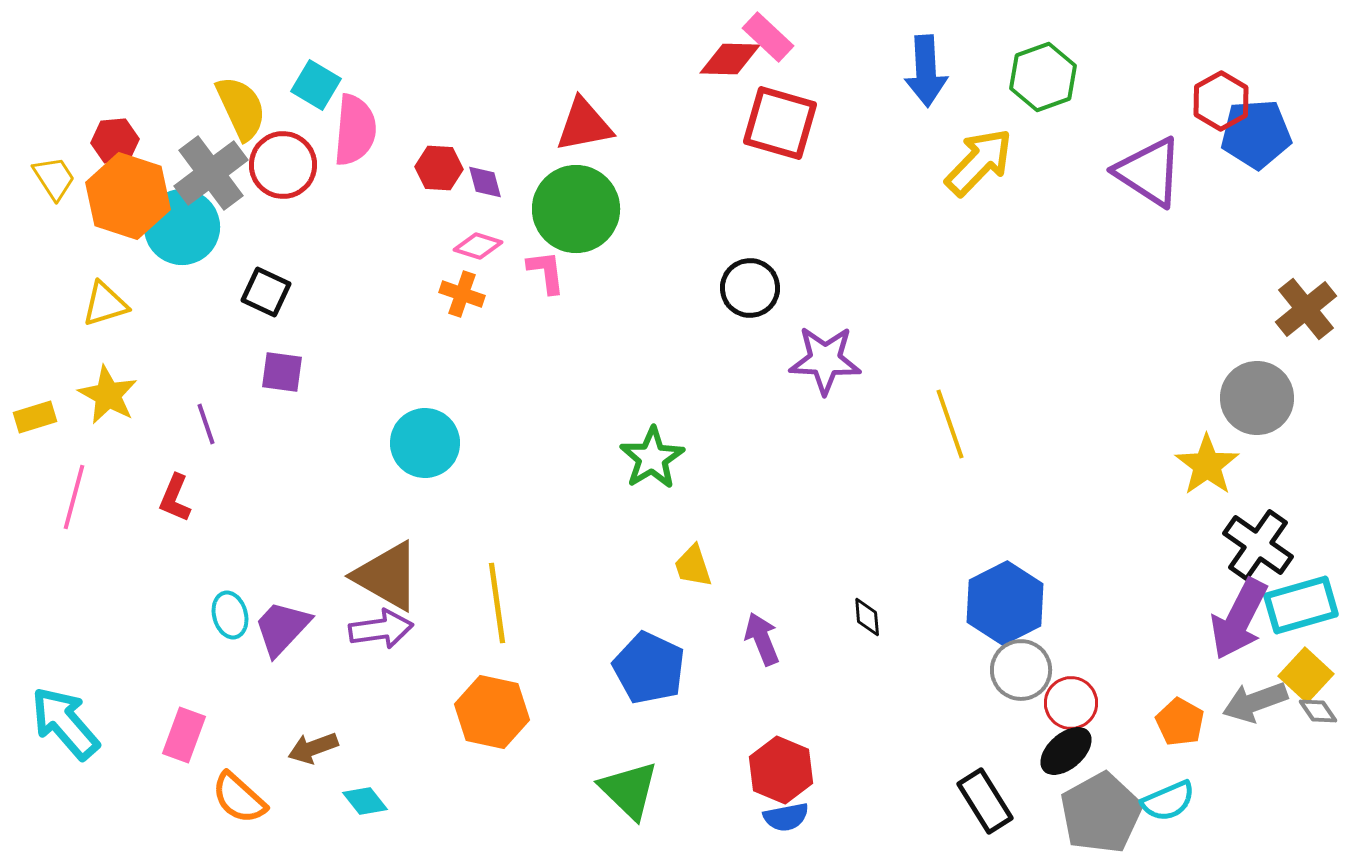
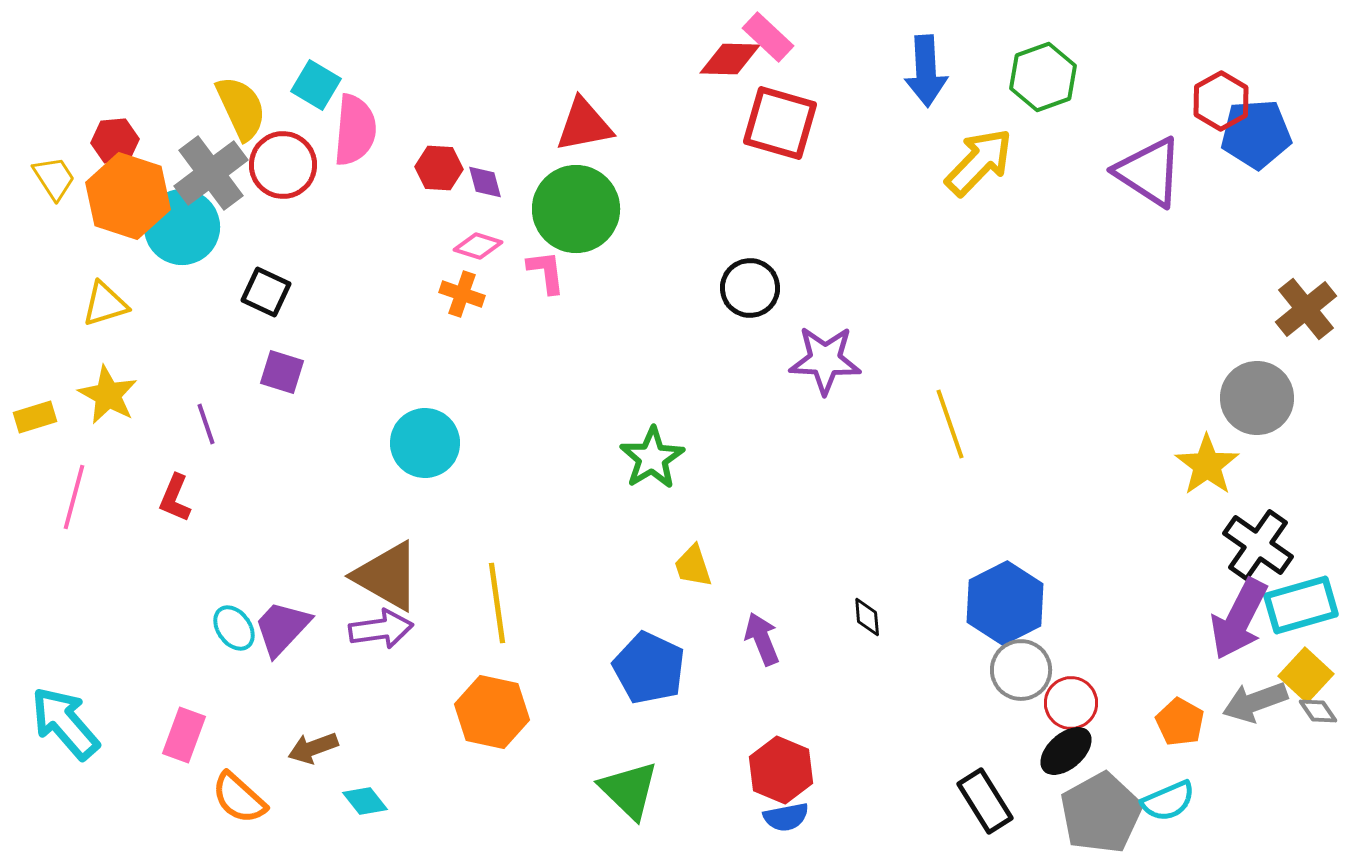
purple square at (282, 372): rotated 9 degrees clockwise
cyan ellipse at (230, 615): moved 4 px right, 13 px down; rotated 21 degrees counterclockwise
